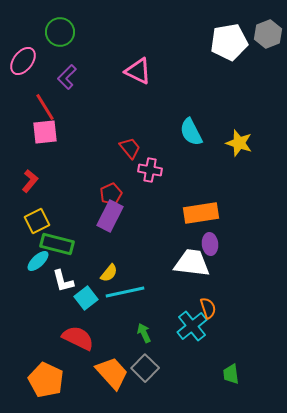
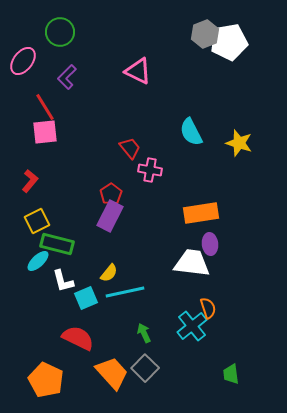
gray hexagon: moved 63 px left
red pentagon: rotated 10 degrees counterclockwise
cyan square: rotated 15 degrees clockwise
